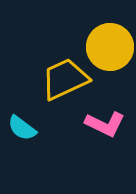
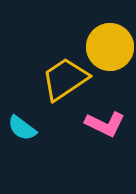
yellow trapezoid: rotated 9 degrees counterclockwise
